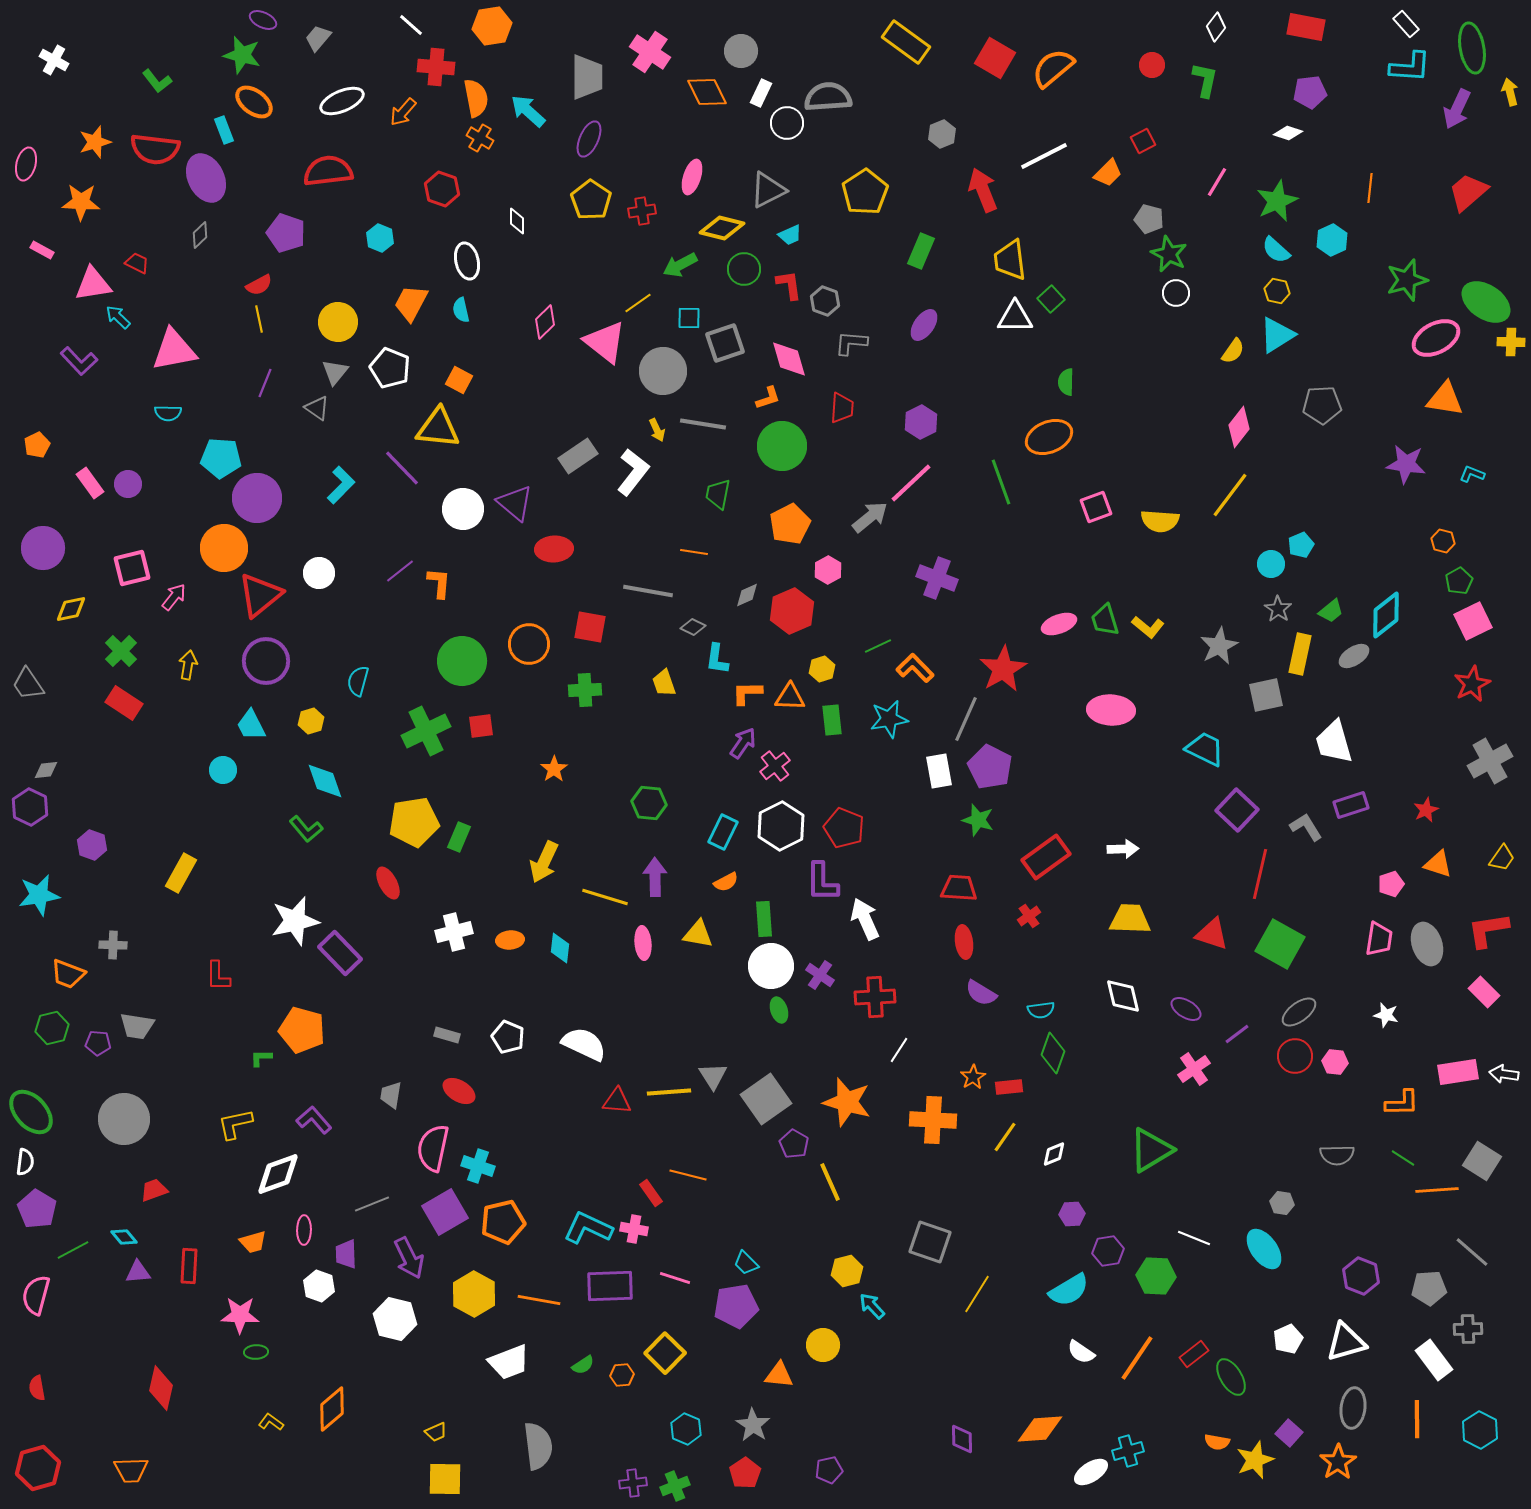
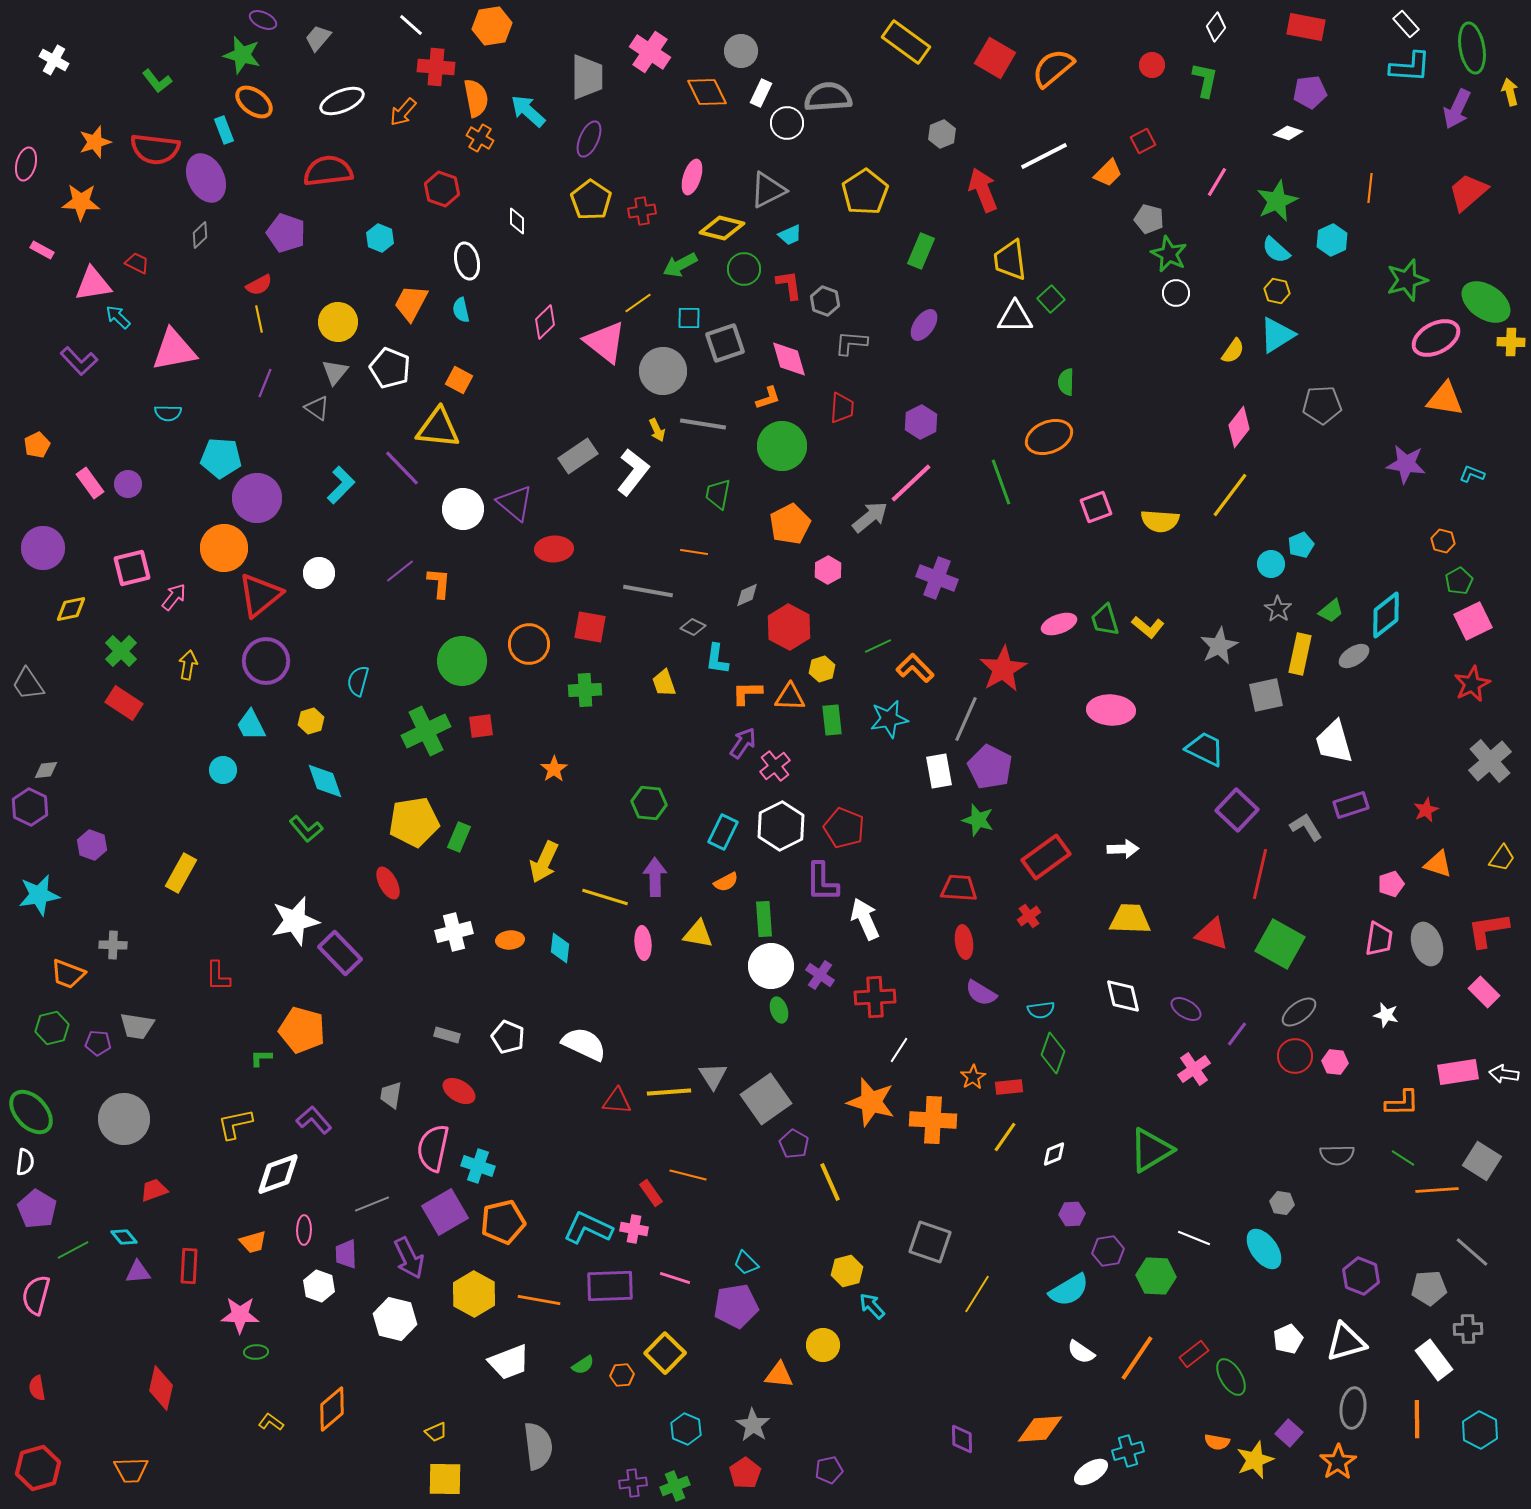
red hexagon at (792, 611): moved 3 px left, 16 px down; rotated 9 degrees counterclockwise
gray cross at (1490, 761): rotated 12 degrees counterclockwise
purple line at (1237, 1034): rotated 16 degrees counterclockwise
orange star at (847, 1102): moved 24 px right
